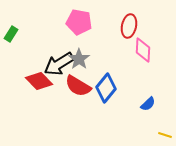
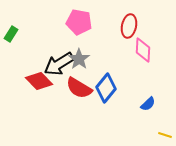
red semicircle: moved 1 px right, 2 px down
